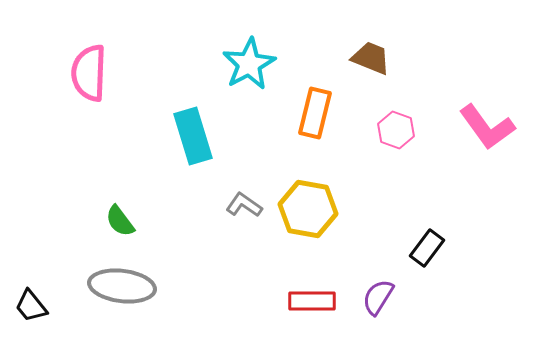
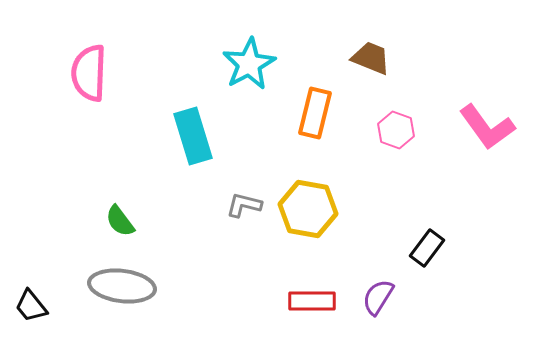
gray L-shape: rotated 21 degrees counterclockwise
